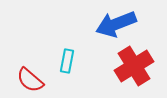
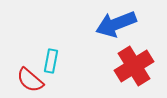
cyan rectangle: moved 16 px left
